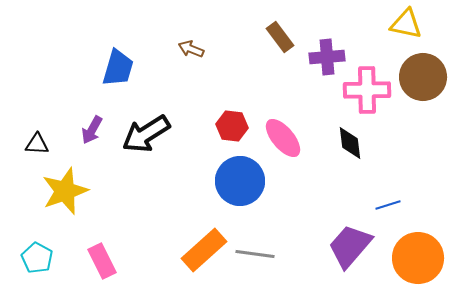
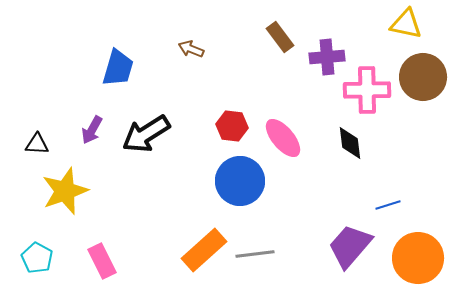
gray line: rotated 15 degrees counterclockwise
